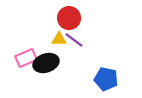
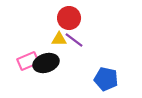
pink rectangle: moved 2 px right, 3 px down
